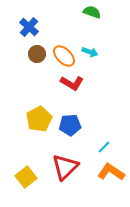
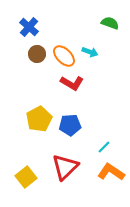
green semicircle: moved 18 px right, 11 px down
